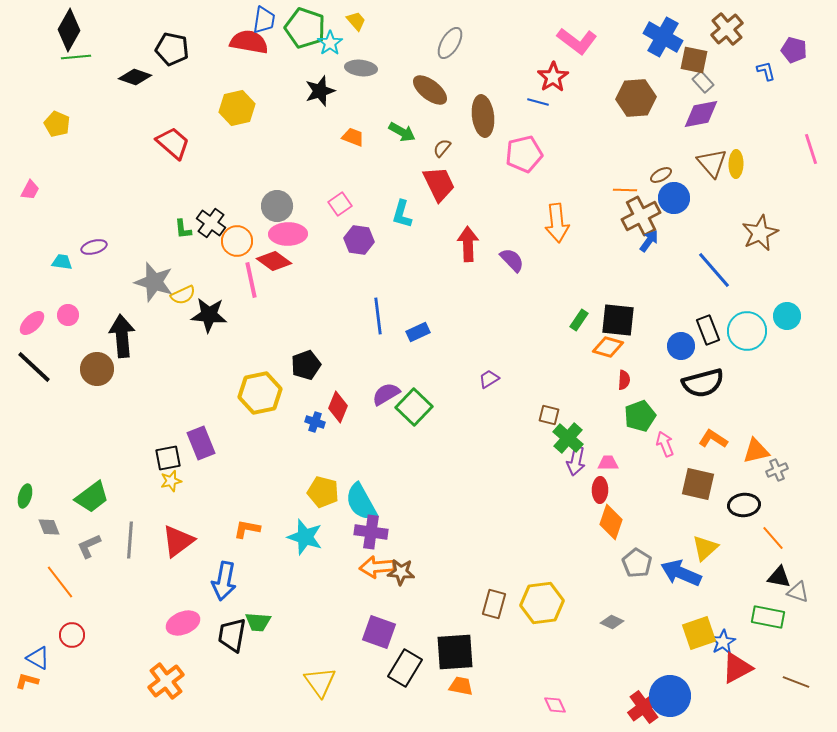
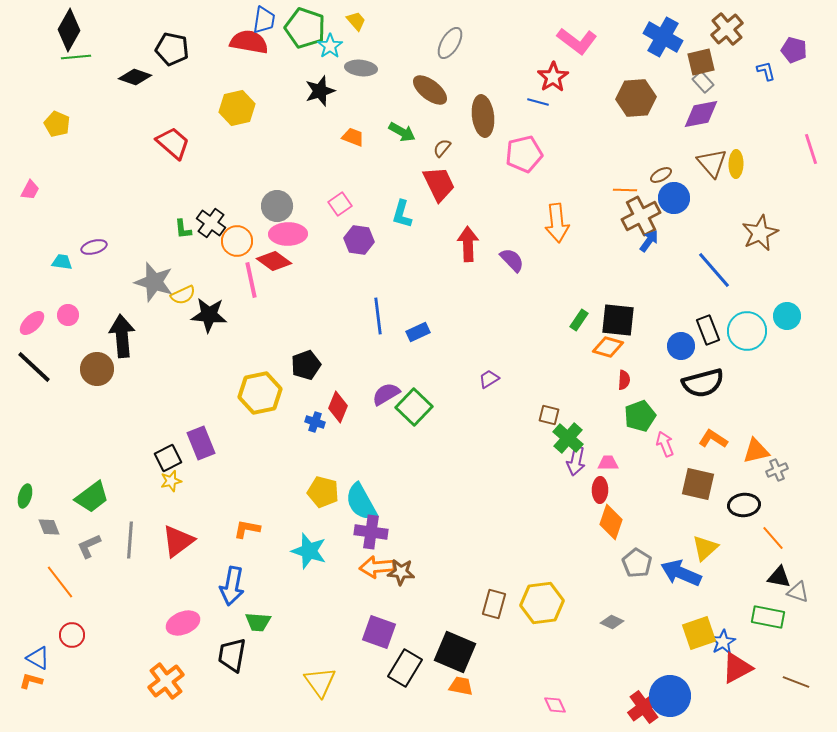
cyan star at (330, 43): moved 3 px down
brown square at (694, 60): moved 7 px right, 2 px down; rotated 24 degrees counterclockwise
black square at (168, 458): rotated 16 degrees counterclockwise
cyan star at (305, 537): moved 4 px right, 14 px down
blue arrow at (224, 581): moved 8 px right, 5 px down
black trapezoid at (232, 635): moved 20 px down
black square at (455, 652): rotated 27 degrees clockwise
orange L-shape at (27, 681): moved 4 px right
